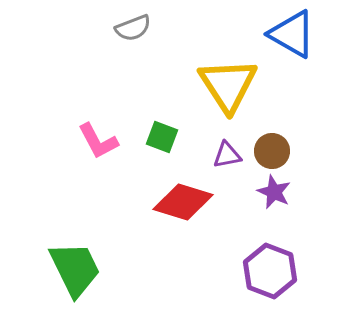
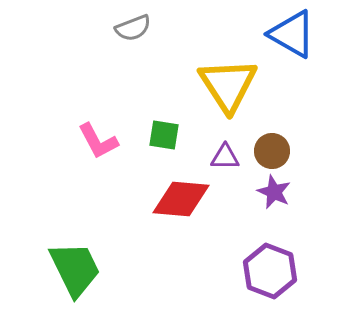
green square: moved 2 px right, 2 px up; rotated 12 degrees counterclockwise
purple triangle: moved 2 px left, 2 px down; rotated 12 degrees clockwise
red diamond: moved 2 px left, 3 px up; rotated 12 degrees counterclockwise
